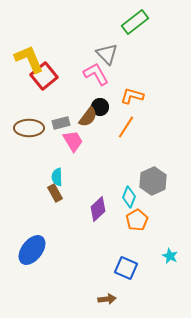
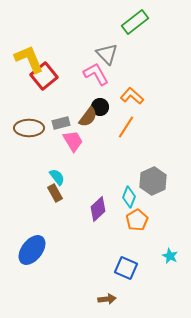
orange L-shape: rotated 25 degrees clockwise
cyan semicircle: rotated 144 degrees clockwise
